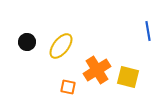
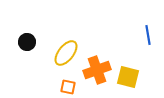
blue line: moved 4 px down
yellow ellipse: moved 5 px right, 7 px down
orange cross: rotated 12 degrees clockwise
